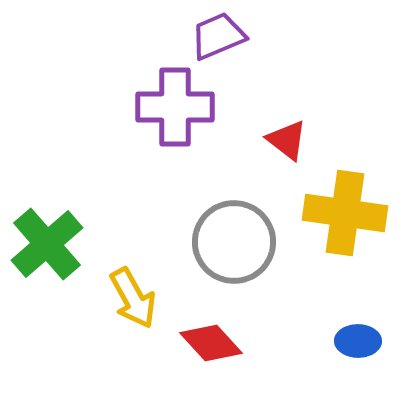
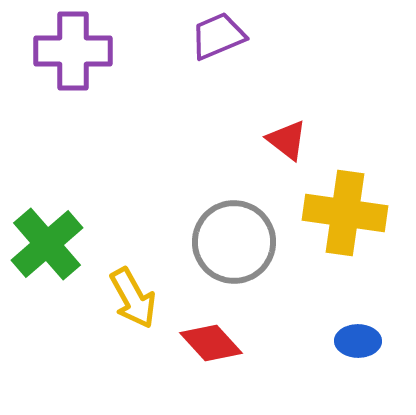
purple cross: moved 102 px left, 56 px up
